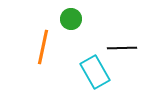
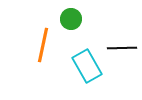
orange line: moved 2 px up
cyan rectangle: moved 8 px left, 6 px up
